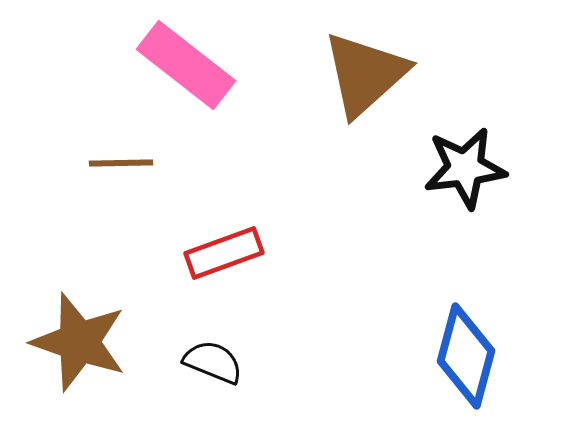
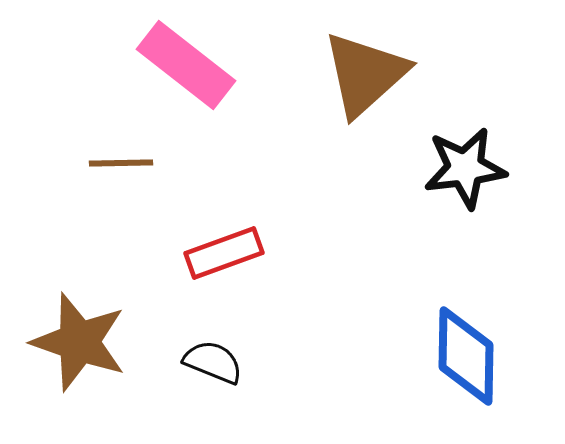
blue diamond: rotated 14 degrees counterclockwise
